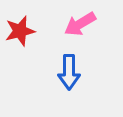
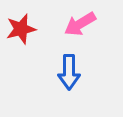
red star: moved 1 px right, 2 px up
